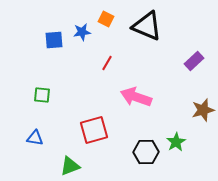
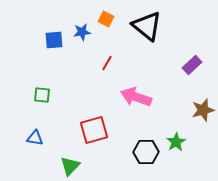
black triangle: rotated 16 degrees clockwise
purple rectangle: moved 2 px left, 4 px down
green triangle: rotated 25 degrees counterclockwise
